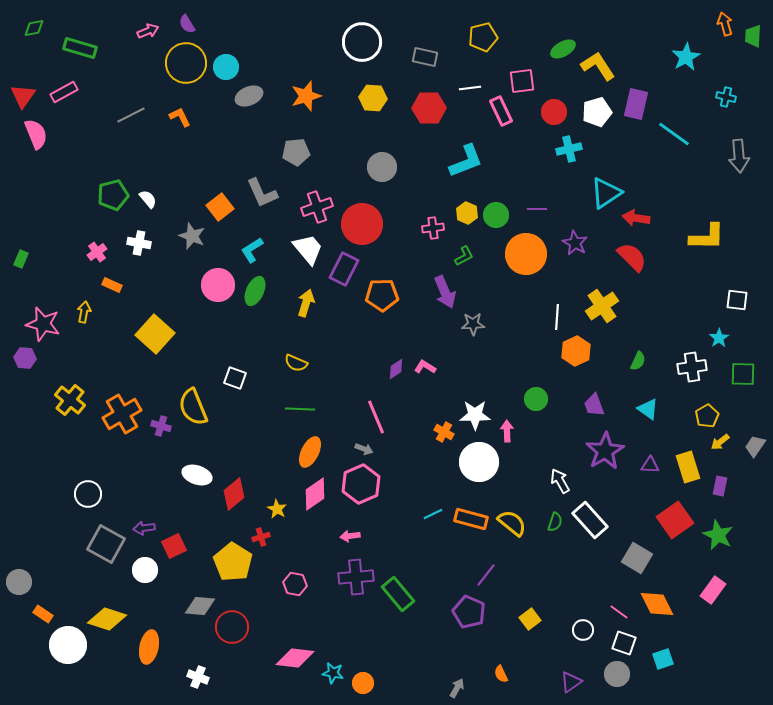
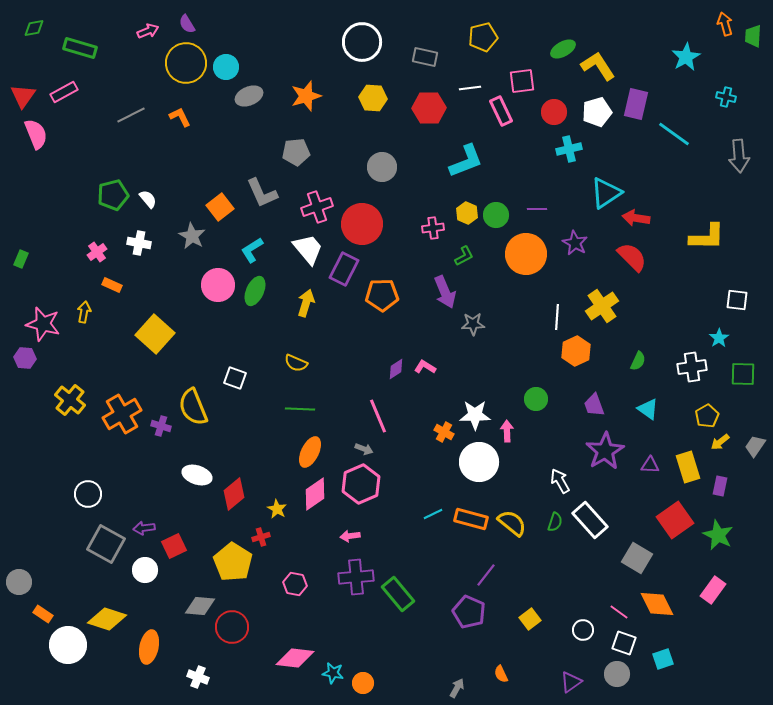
gray star at (192, 236): rotated 8 degrees clockwise
pink line at (376, 417): moved 2 px right, 1 px up
